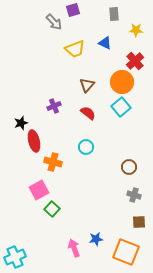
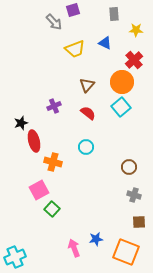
red cross: moved 1 px left, 1 px up
